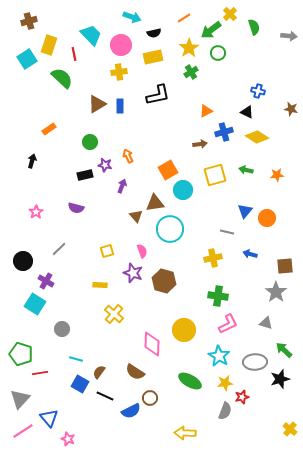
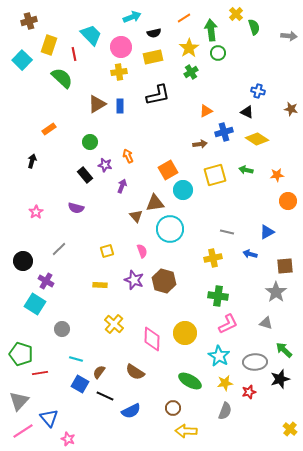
yellow cross at (230, 14): moved 6 px right
cyan arrow at (132, 17): rotated 42 degrees counterclockwise
green arrow at (211, 30): rotated 120 degrees clockwise
pink circle at (121, 45): moved 2 px down
cyan square at (27, 59): moved 5 px left, 1 px down; rotated 12 degrees counterclockwise
yellow diamond at (257, 137): moved 2 px down
black rectangle at (85, 175): rotated 63 degrees clockwise
blue triangle at (245, 211): moved 22 px right, 21 px down; rotated 21 degrees clockwise
orange circle at (267, 218): moved 21 px right, 17 px up
purple star at (133, 273): moved 1 px right, 7 px down
yellow cross at (114, 314): moved 10 px down
yellow circle at (184, 330): moved 1 px right, 3 px down
pink diamond at (152, 344): moved 5 px up
red star at (242, 397): moved 7 px right, 5 px up
brown circle at (150, 398): moved 23 px right, 10 px down
gray triangle at (20, 399): moved 1 px left, 2 px down
yellow arrow at (185, 433): moved 1 px right, 2 px up
